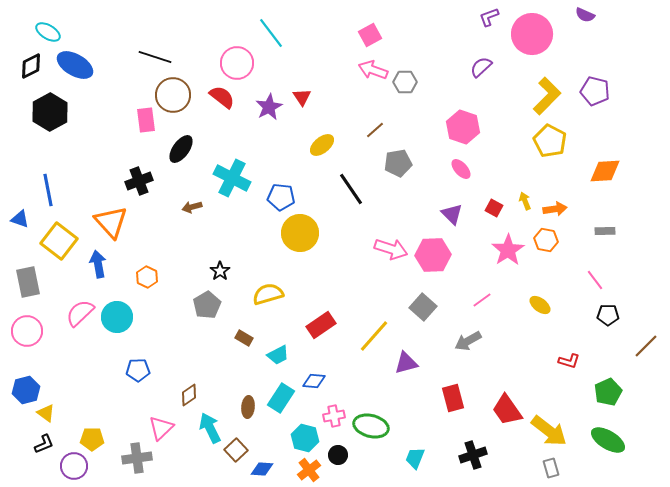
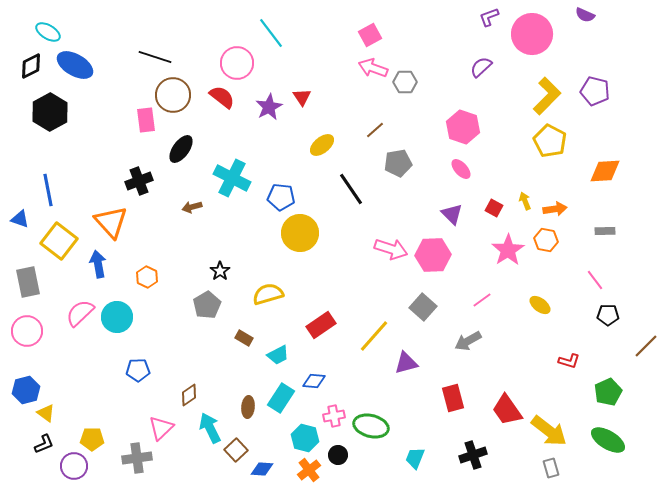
pink arrow at (373, 70): moved 2 px up
